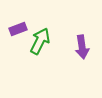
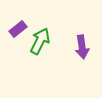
purple rectangle: rotated 18 degrees counterclockwise
